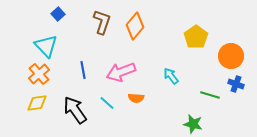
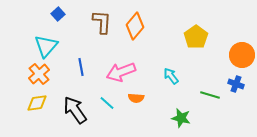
brown L-shape: rotated 15 degrees counterclockwise
cyan triangle: rotated 25 degrees clockwise
orange circle: moved 11 px right, 1 px up
blue line: moved 2 px left, 3 px up
green star: moved 12 px left, 6 px up
